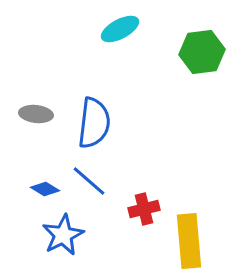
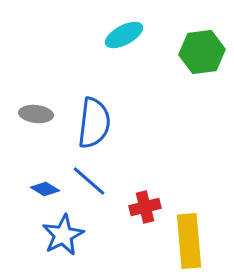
cyan ellipse: moved 4 px right, 6 px down
red cross: moved 1 px right, 2 px up
